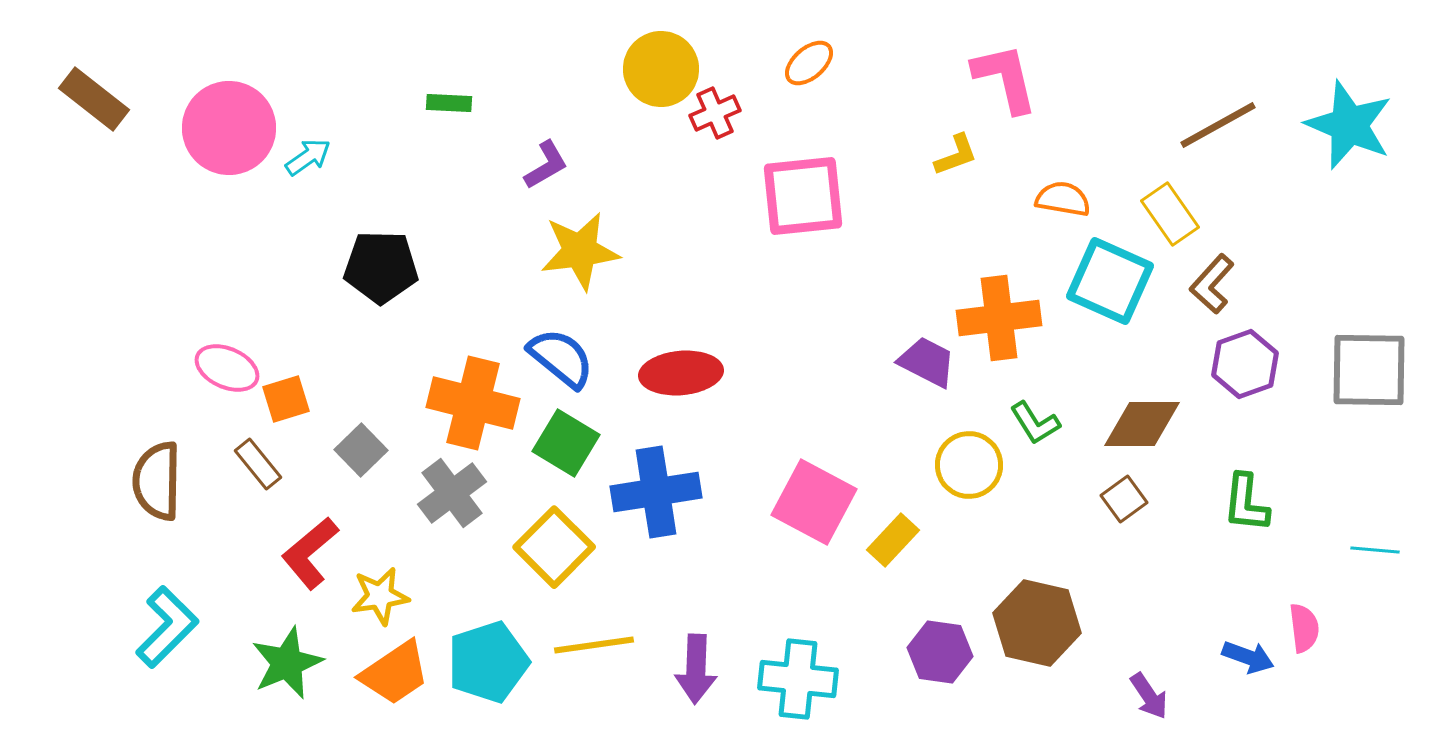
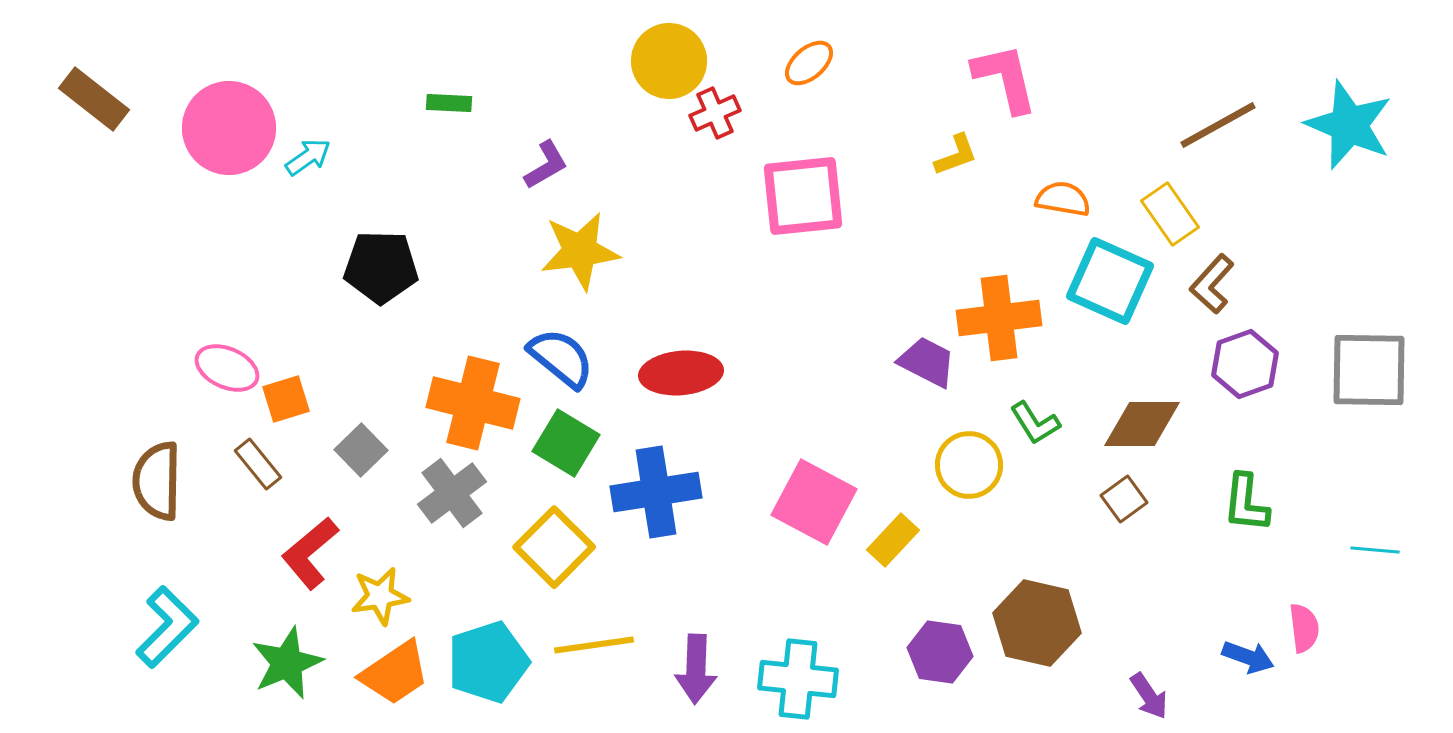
yellow circle at (661, 69): moved 8 px right, 8 px up
